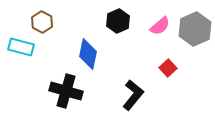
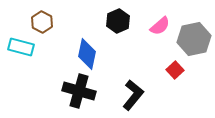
gray hexagon: moved 1 px left, 10 px down; rotated 12 degrees clockwise
blue diamond: moved 1 px left
red square: moved 7 px right, 2 px down
black cross: moved 13 px right
